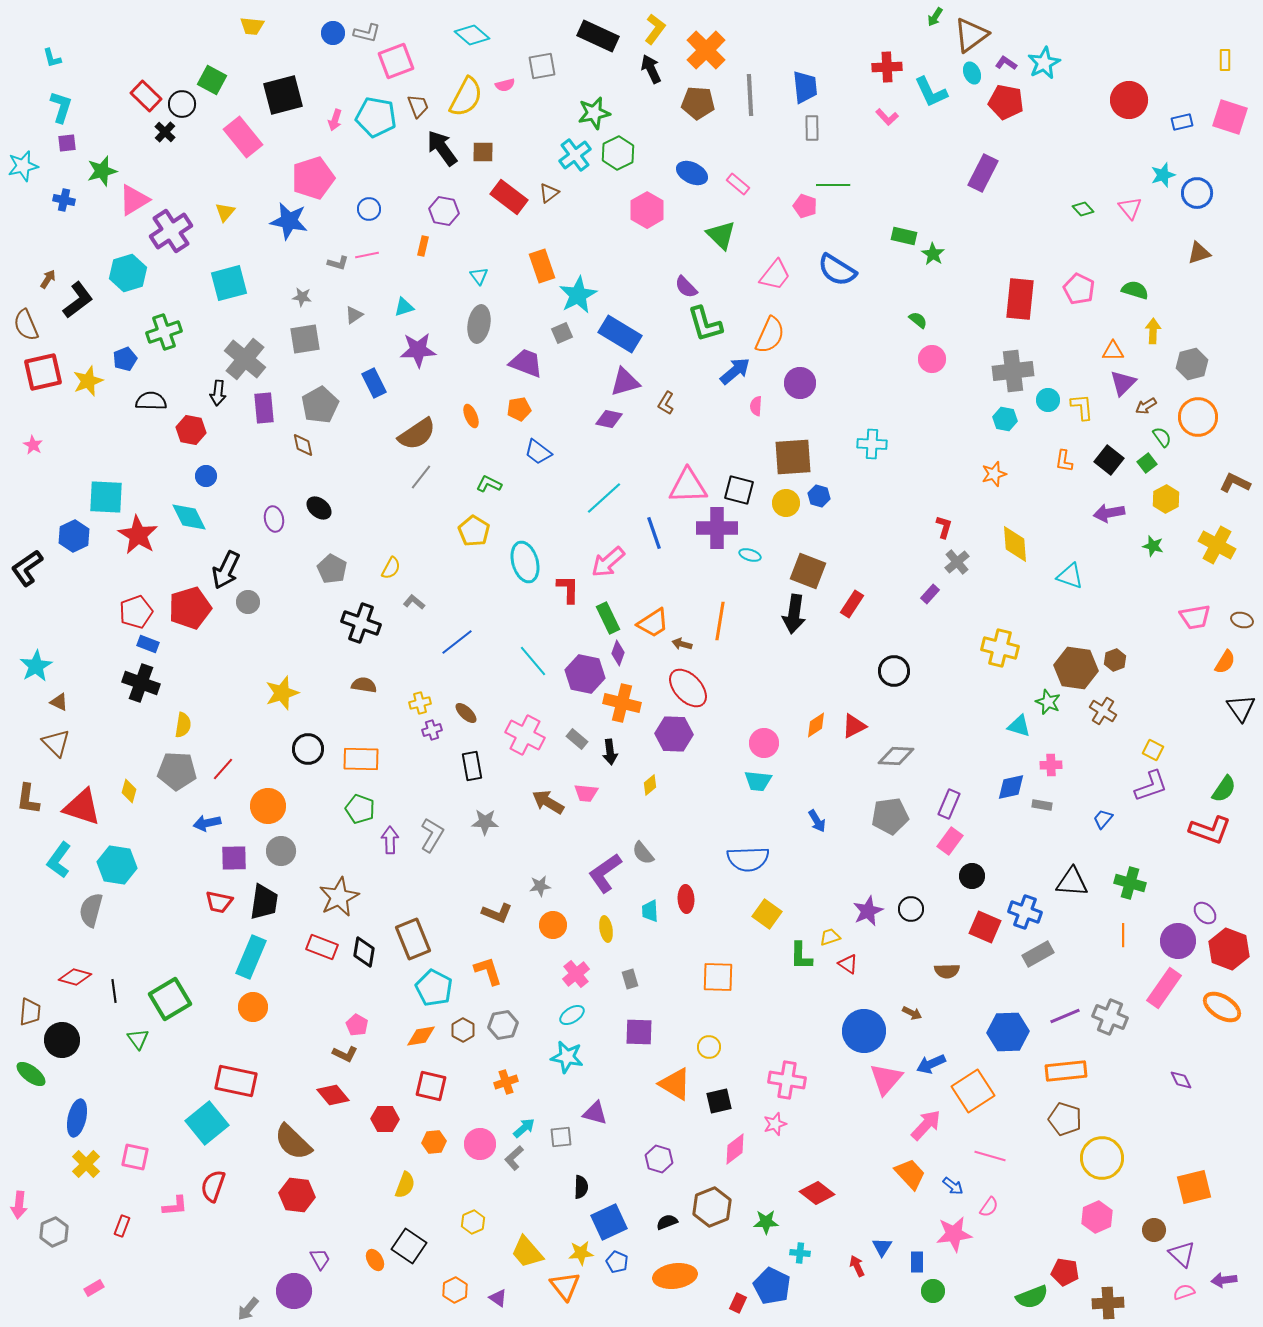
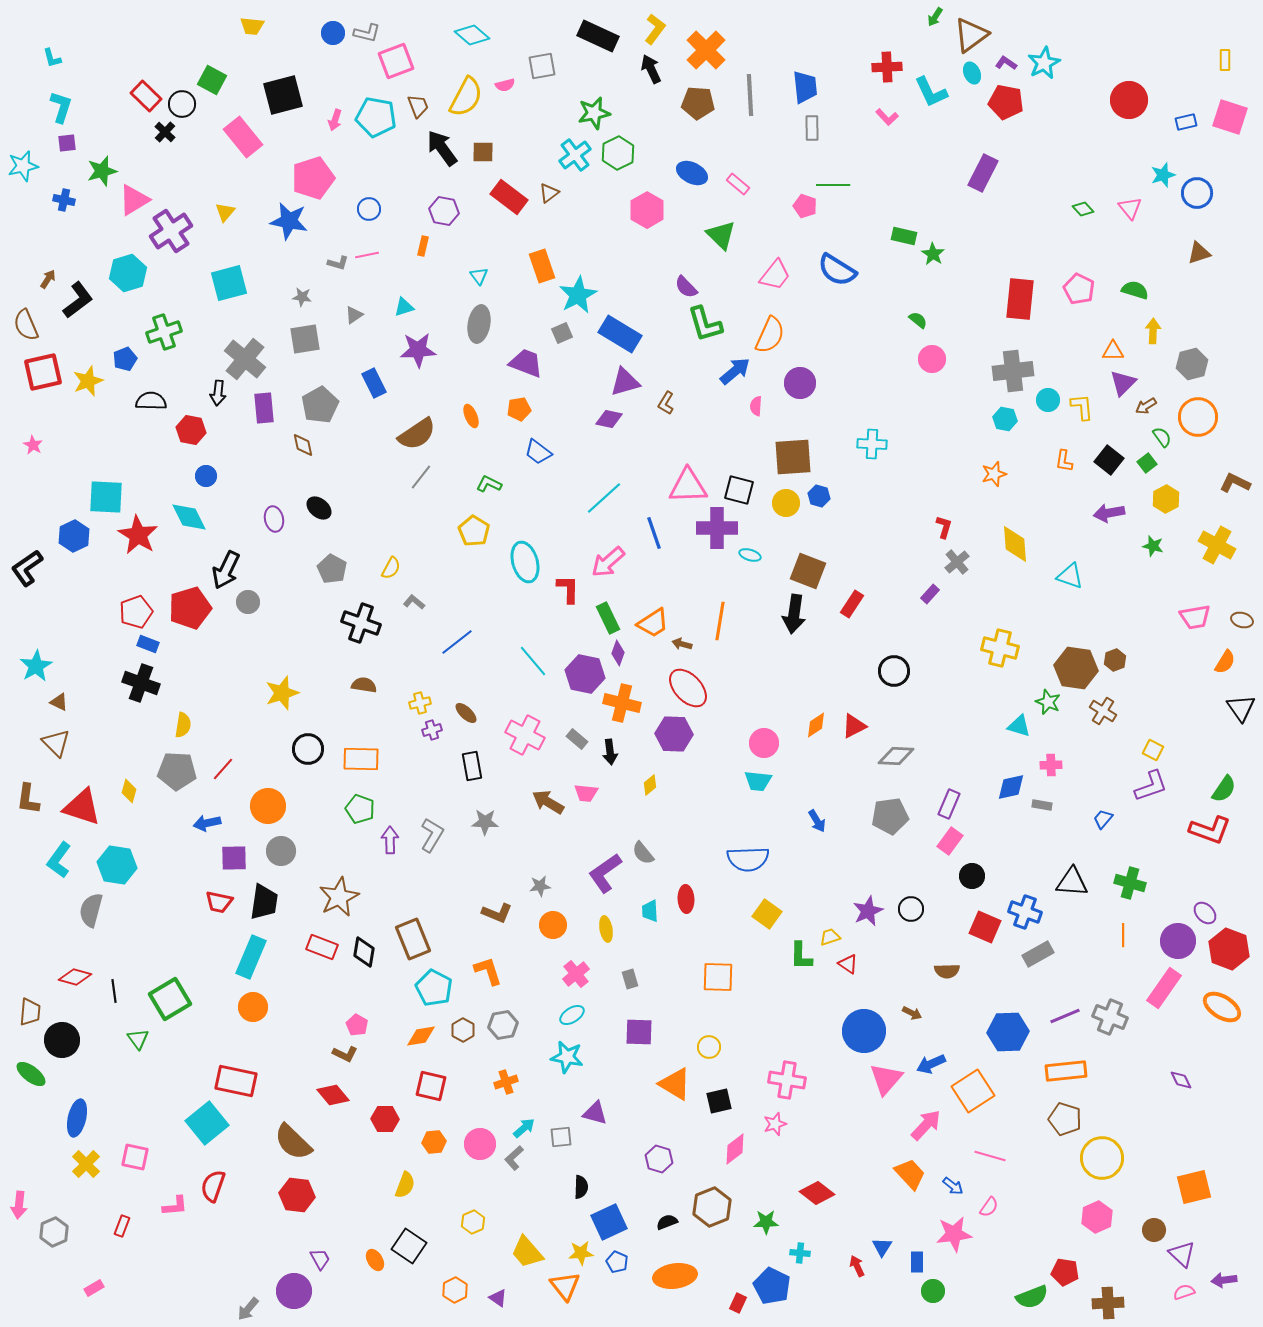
blue rectangle at (1182, 122): moved 4 px right
